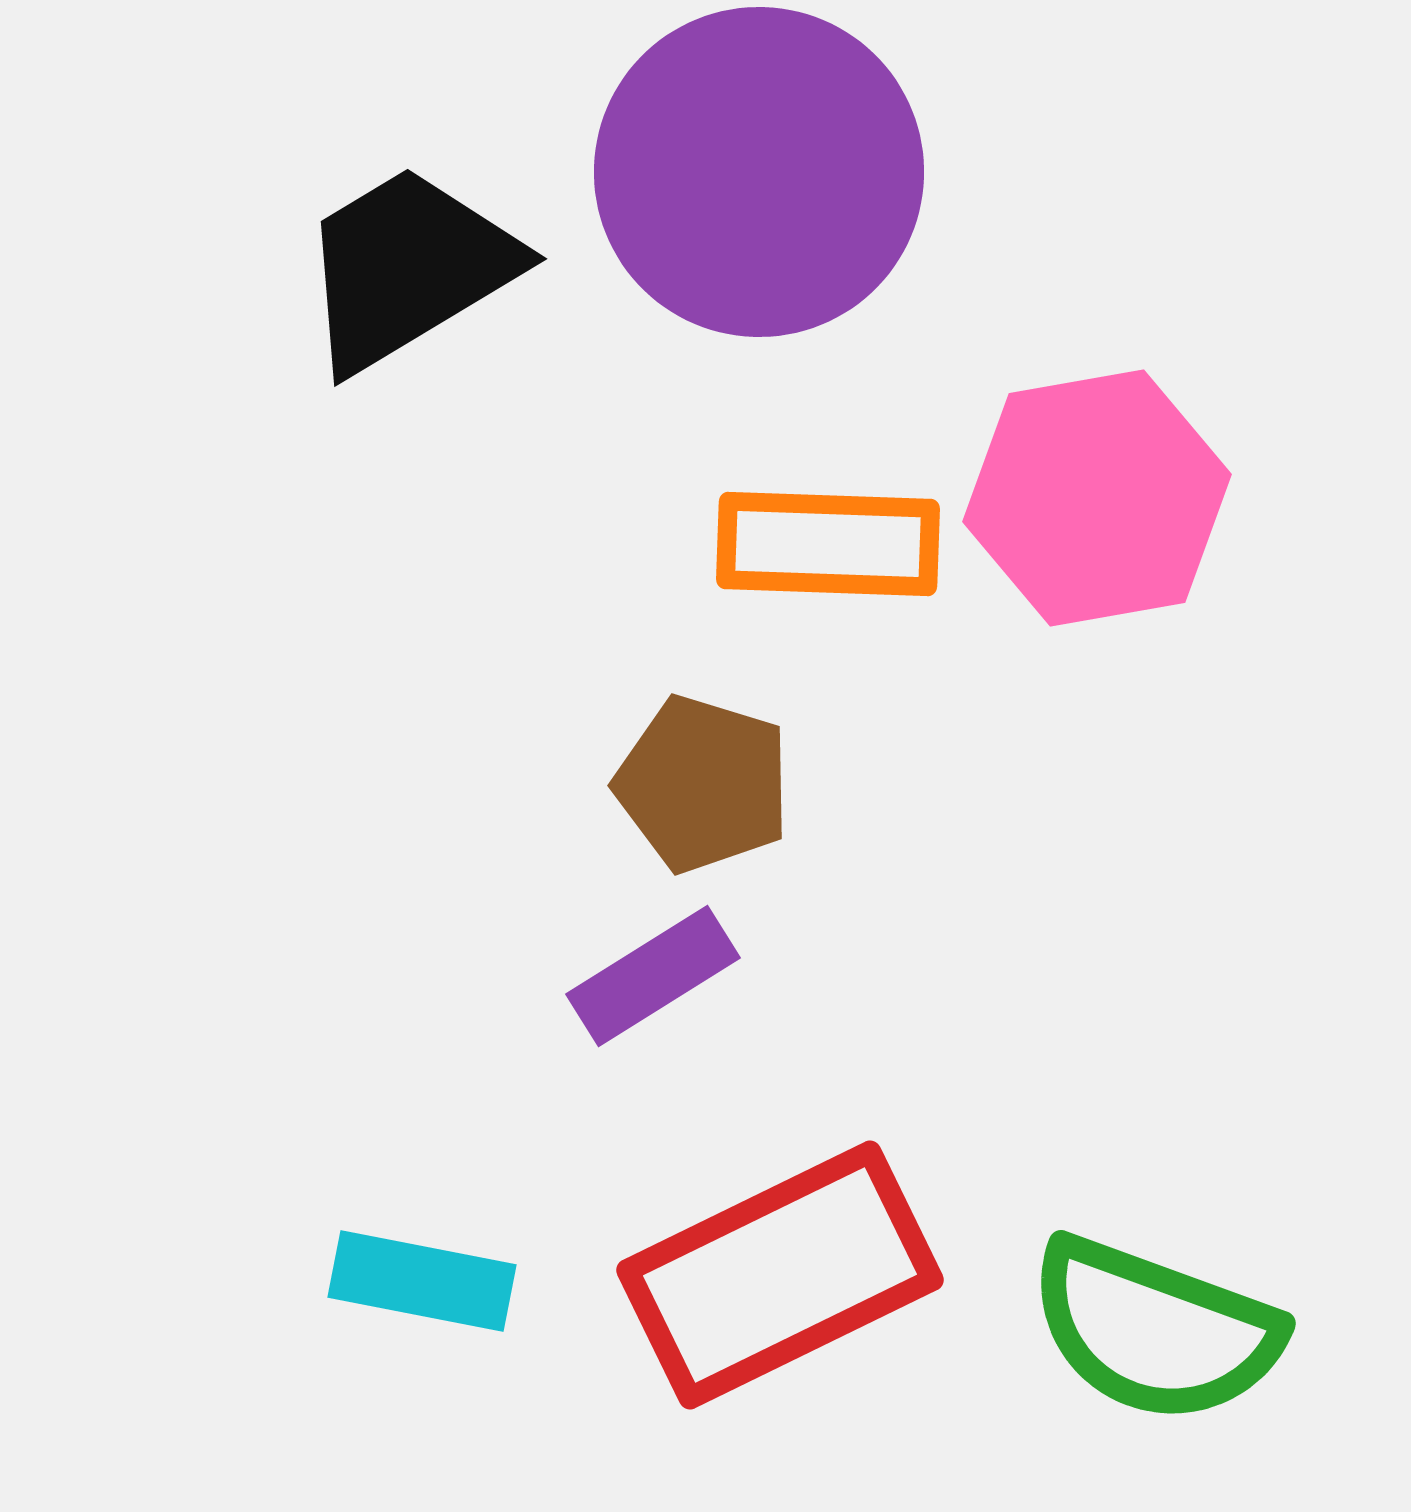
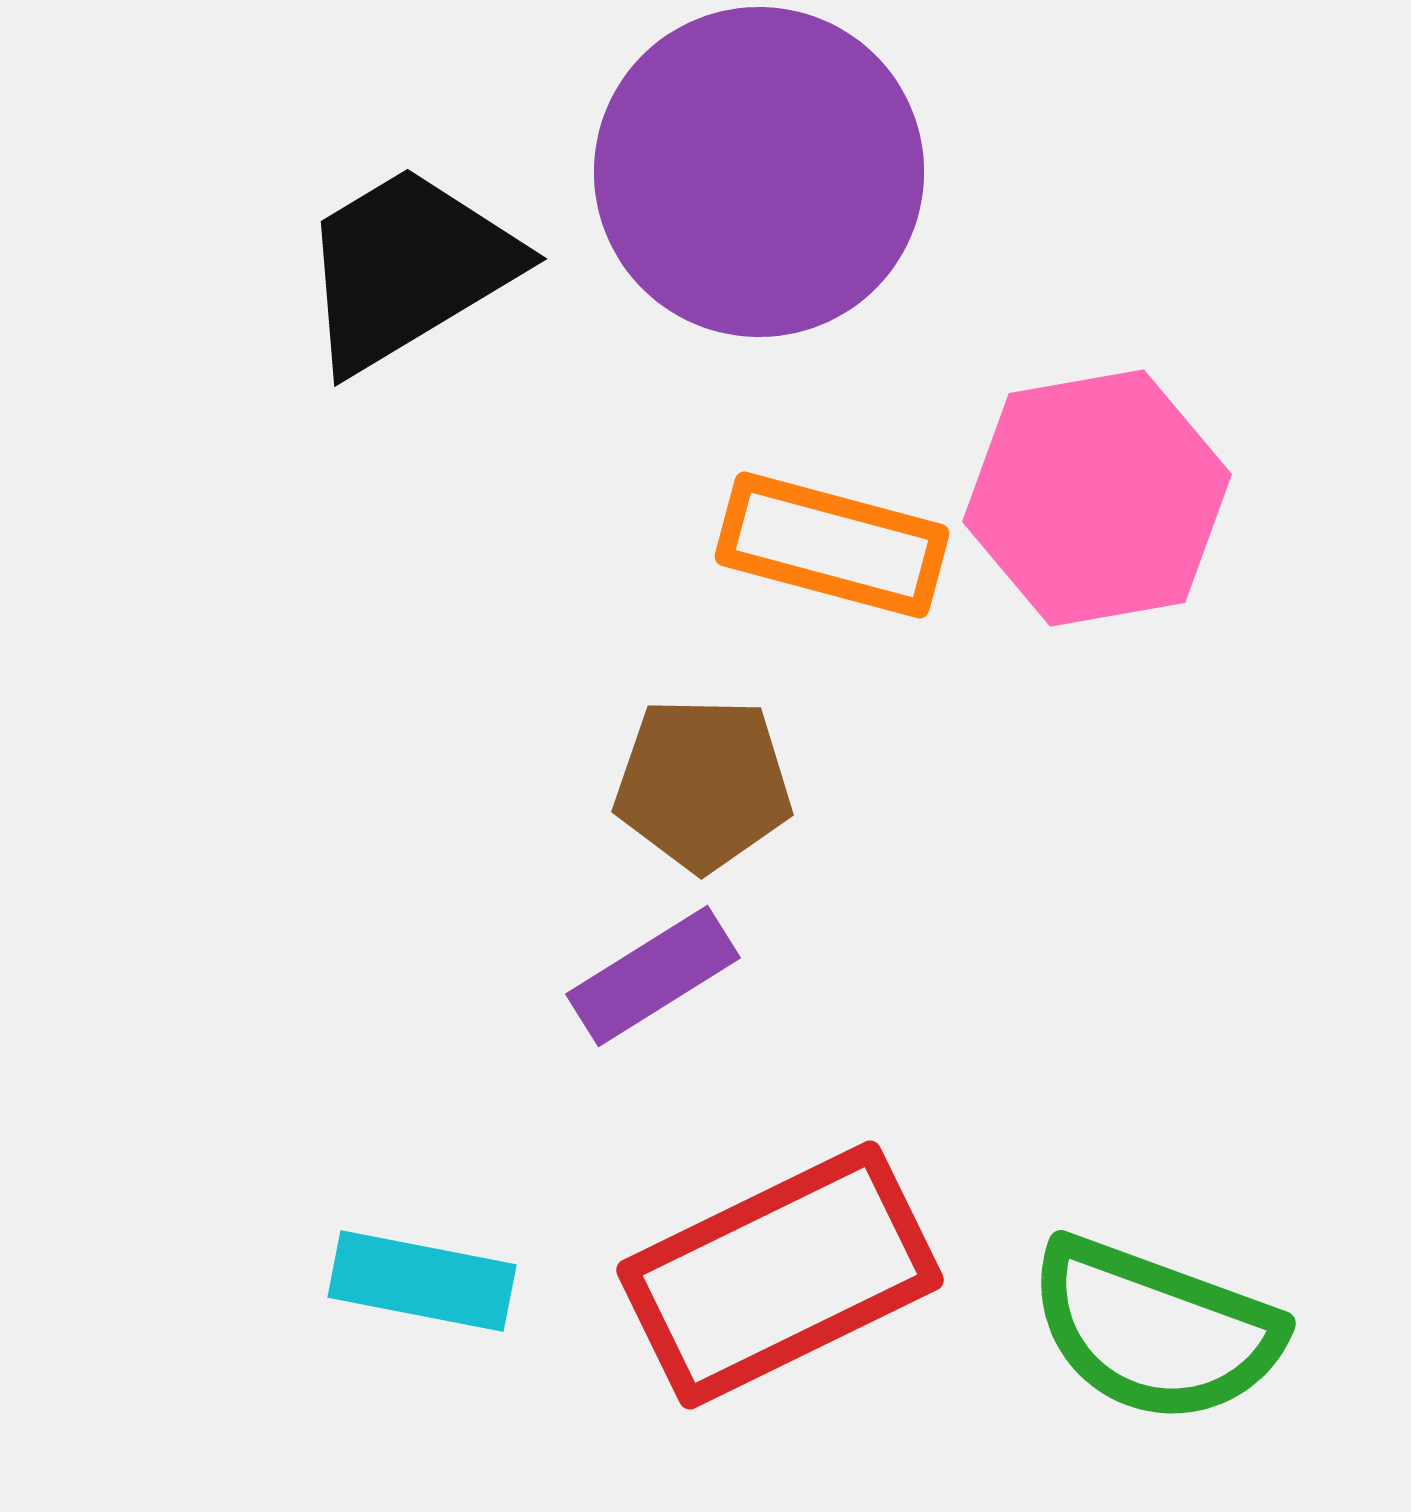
orange rectangle: moved 4 px right, 1 px down; rotated 13 degrees clockwise
brown pentagon: rotated 16 degrees counterclockwise
